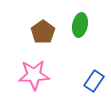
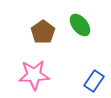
green ellipse: rotated 50 degrees counterclockwise
